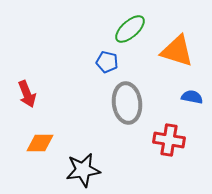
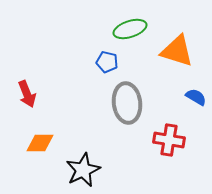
green ellipse: rotated 24 degrees clockwise
blue semicircle: moved 4 px right; rotated 20 degrees clockwise
black star: rotated 16 degrees counterclockwise
